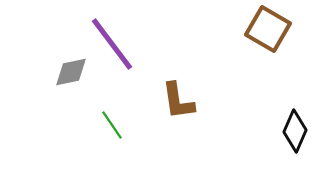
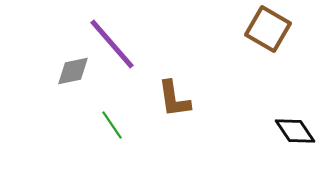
purple line: rotated 4 degrees counterclockwise
gray diamond: moved 2 px right, 1 px up
brown L-shape: moved 4 px left, 2 px up
black diamond: rotated 57 degrees counterclockwise
